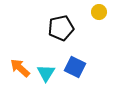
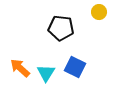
black pentagon: rotated 20 degrees clockwise
